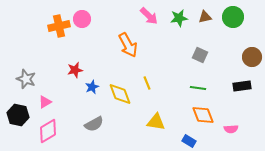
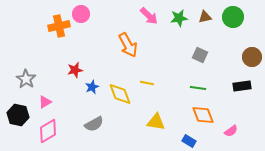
pink circle: moved 1 px left, 5 px up
gray star: rotated 12 degrees clockwise
yellow line: rotated 56 degrees counterclockwise
pink semicircle: moved 2 px down; rotated 32 degrees counterclockwise
